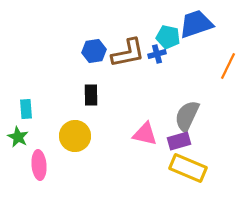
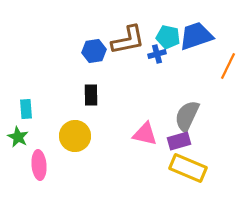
blue trapezoid: moved 12 px down
brown L-shape: moved 13 px up
